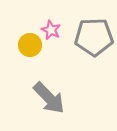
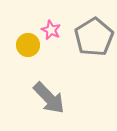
gray pentagon: rotated 30 degrees counterclockwise
yellow circle: moved 2 px left
